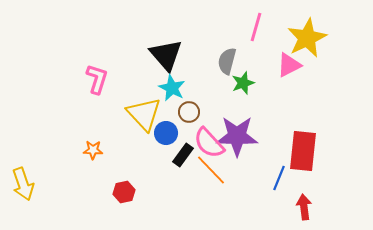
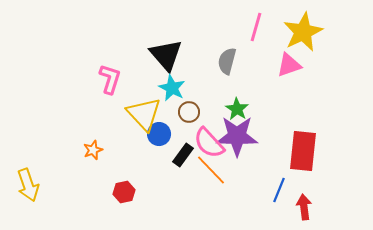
yellow star: moved 4 px left, 6 px up
pink triangle: rotated 8 degrees clockwise
pink L-shape: moved 13 px right
green star: moved 6 px left, 26 px down; rotated 20 degrees counterclockwise
blue circle: moved 7 px left, 1 px down
orange star: rotated 24 degrees counterclockwise
blue line: moved 12 px down
yellow arrow: moved 5 px right, 1 px down
